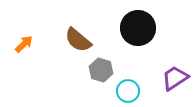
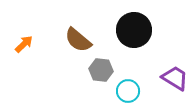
black circle: moved 4 px left, 2 px down
gray hexagon: rotated 10 degrees counterclockwise
purple trapezoid: rotated 64 degrees clockwise
